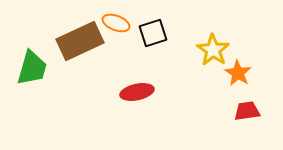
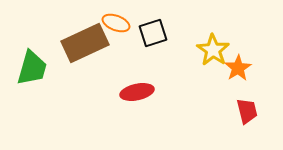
brown rectangle: moved 5 px right, 2 px down
orange star: moved 5 px up; rotated 8 degrees clockwise
red trapezoid: rotated 84 degrees clockwise
